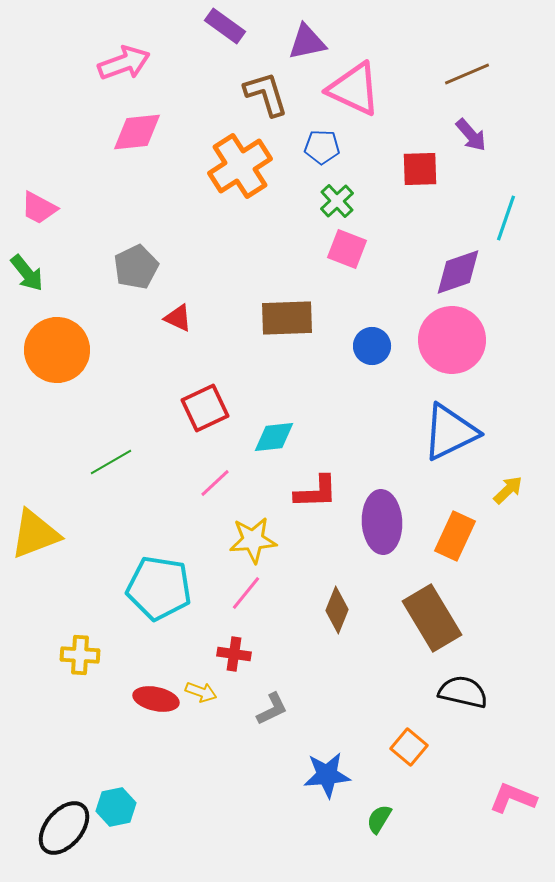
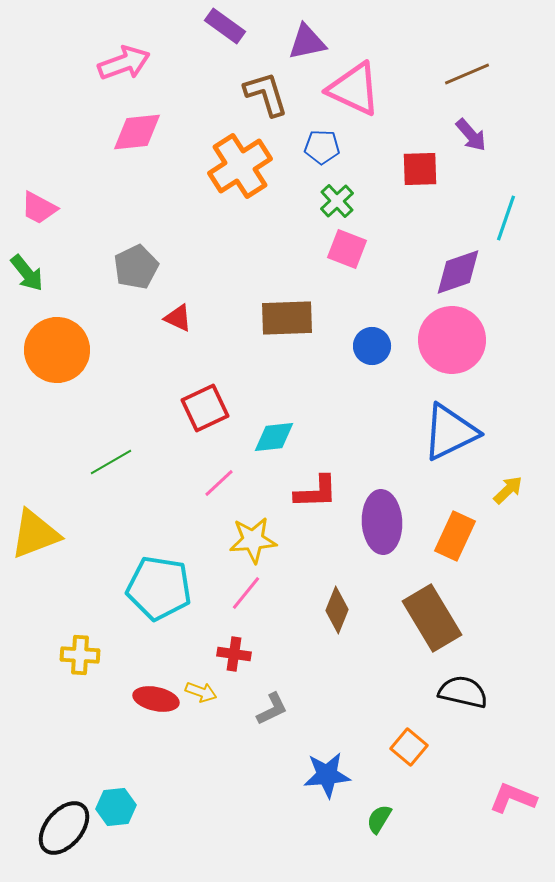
pink line at (215, 483): moved 4 px right
cyan hexagon at (116, 807): rotated 6 degrees clockwise
